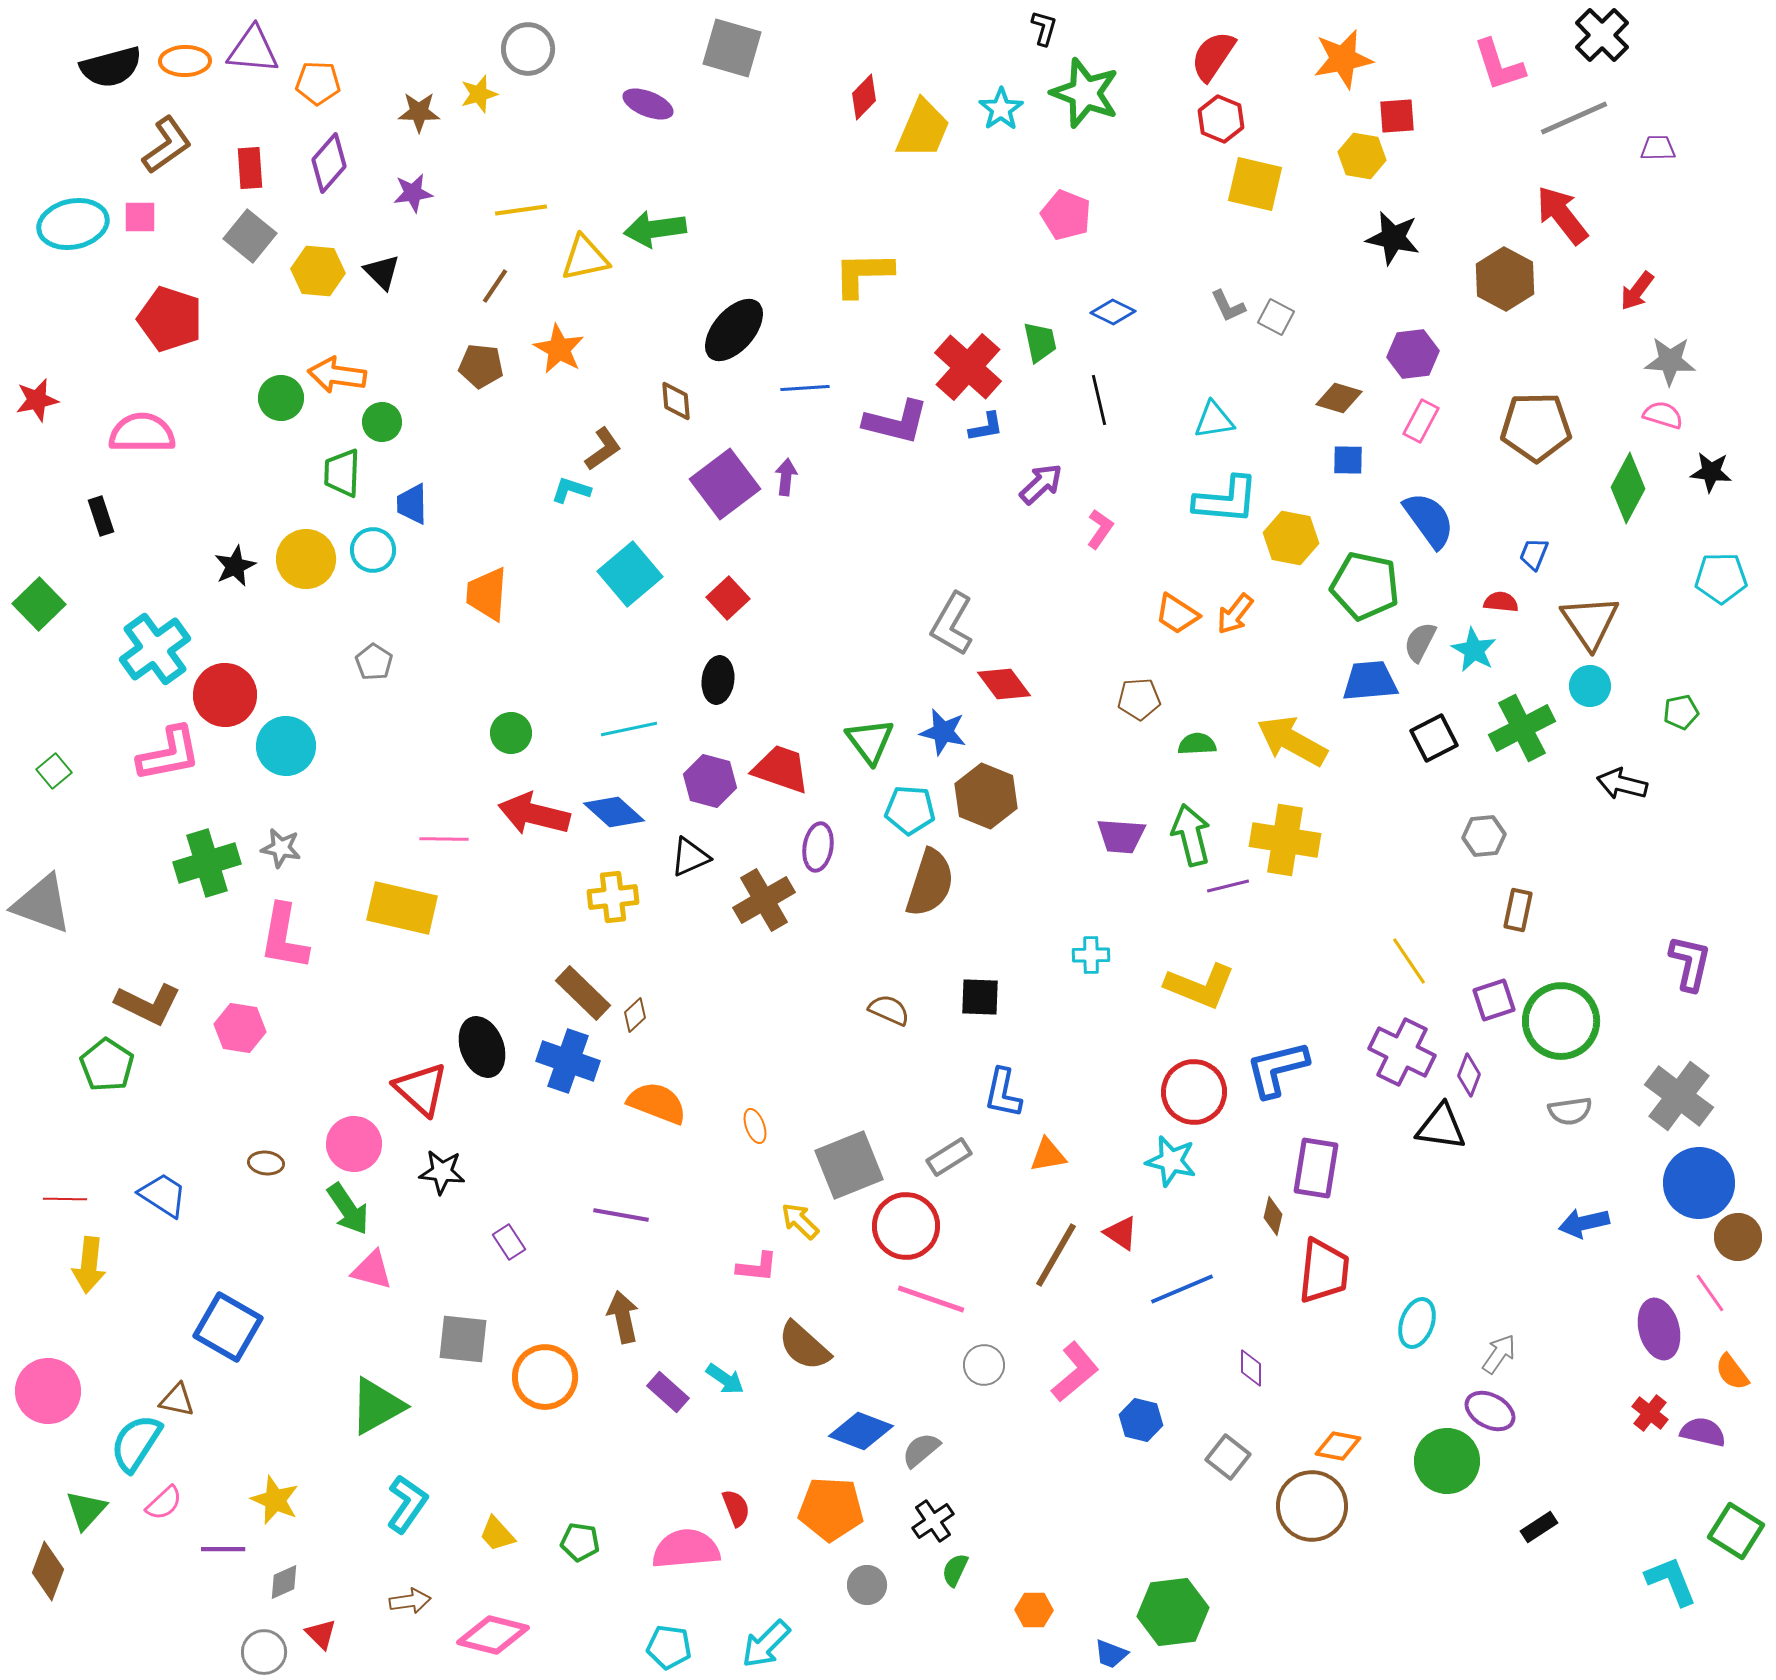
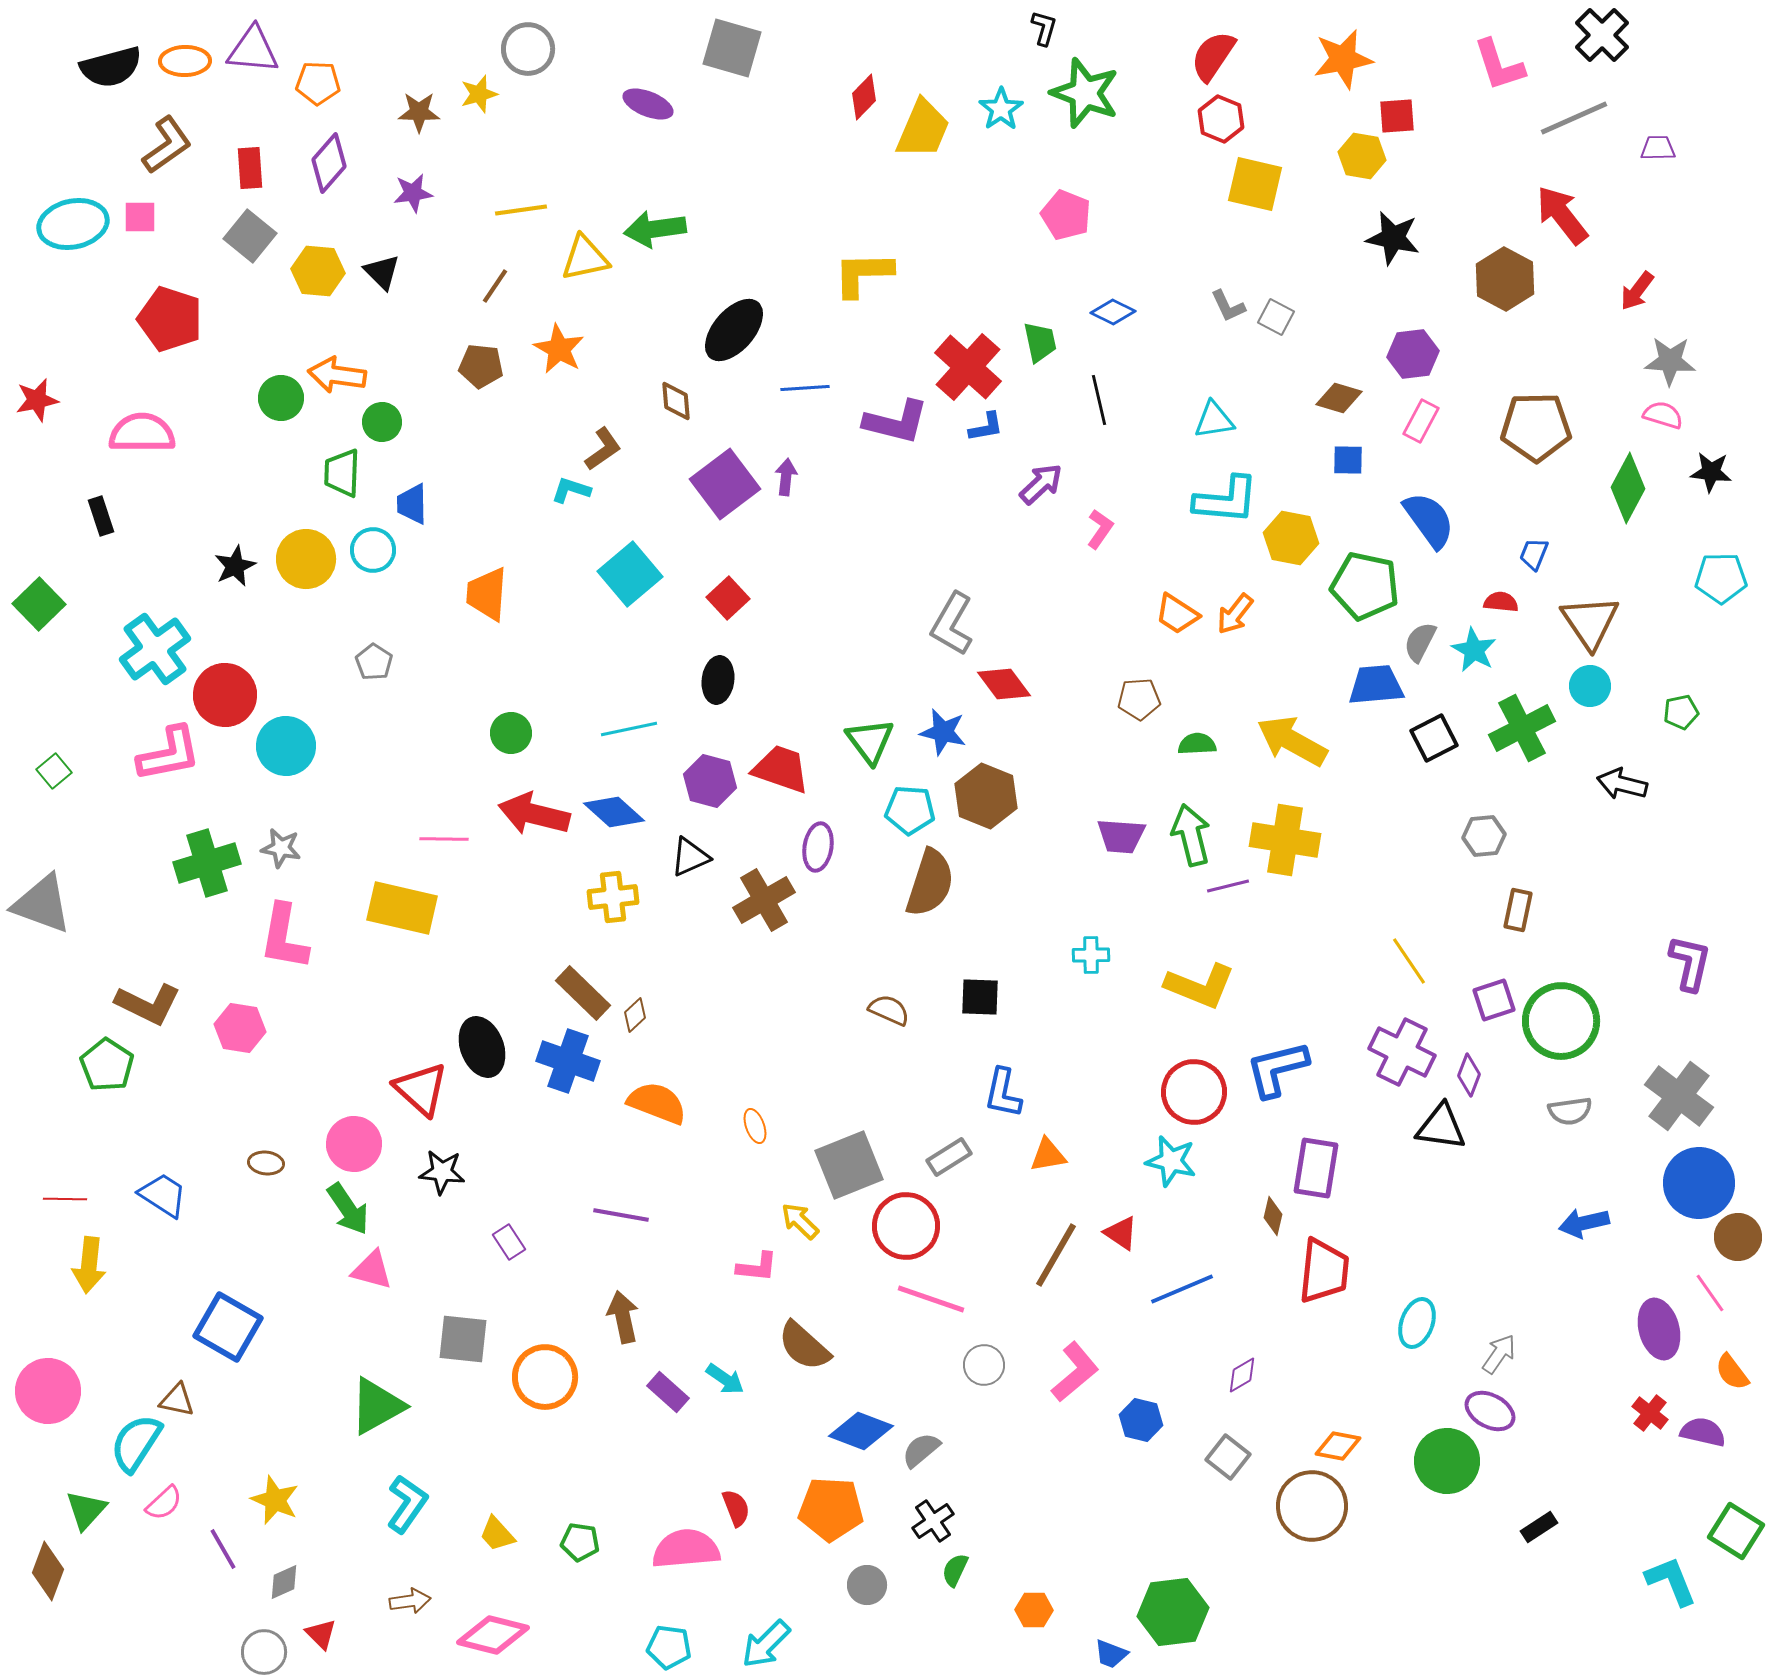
blue trapezoid at (1370, 681): moved 6 px right, 4 px down
purple diamond at (1251, 1368): moved 9 px left, 7 px down; rotated 60 degrees clockwise
purple line at (223, 1549): rotated 60 degrees clockwise
